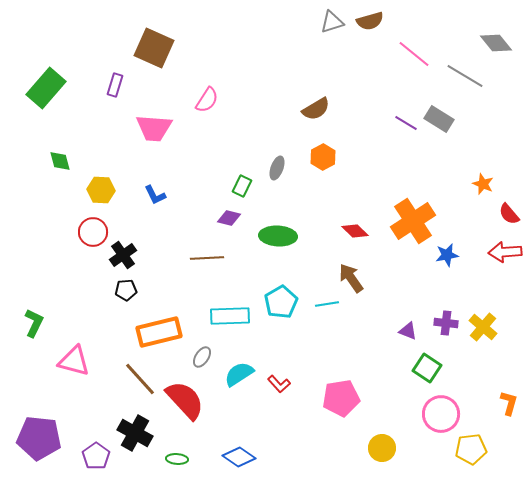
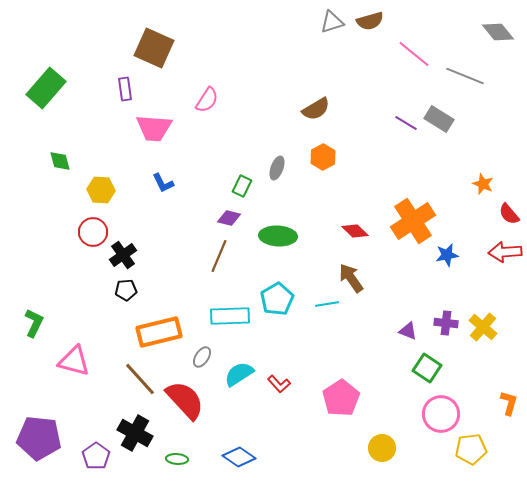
gray diamond at (496, 43): moved 2 px right, 11 px up
gray line at (465, 76): rotated 9 degrees counterclockwise
purple rectangle at (115, 85): moved 10 px right, 4 px down; rotated 25 degrees counterclockwise
blue L-shape at (155, 195): moved 8 px right, 12 px up
brown line at (207, 258): moved 12 px right, 2 px up; rotated 64 degrees counterclockwise
cyan pentagon at (281, 302): moved 4 px left, 3 px up
pink pentagon at (341, 398): rotated 24 degrees counterclockwise
